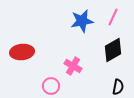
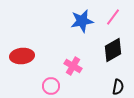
pink line: rotated 12 degrees clockwise
red ellipse: moved 4 px down
